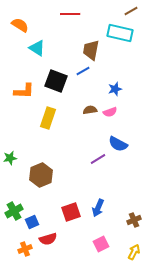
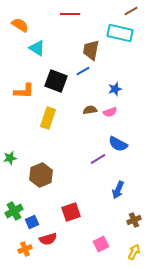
blue arrow: moved 20 px right, 18 px up
